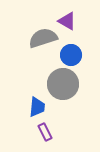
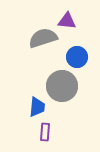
purple triangle: rotated 24 degrees counterclockwise
blue circle: moved 6 px right, 2 px down
gray circle: moved 1 px left, 2 px down
purple rectangle: rotated 30 degrees clockwise
